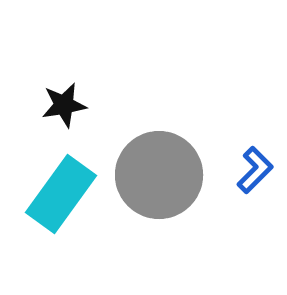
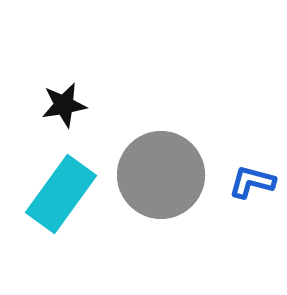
blue L-shape: moved 3 px left, 12 px down; rotated 120 degrees counterclockwise
gray circle: moved 2 px right
